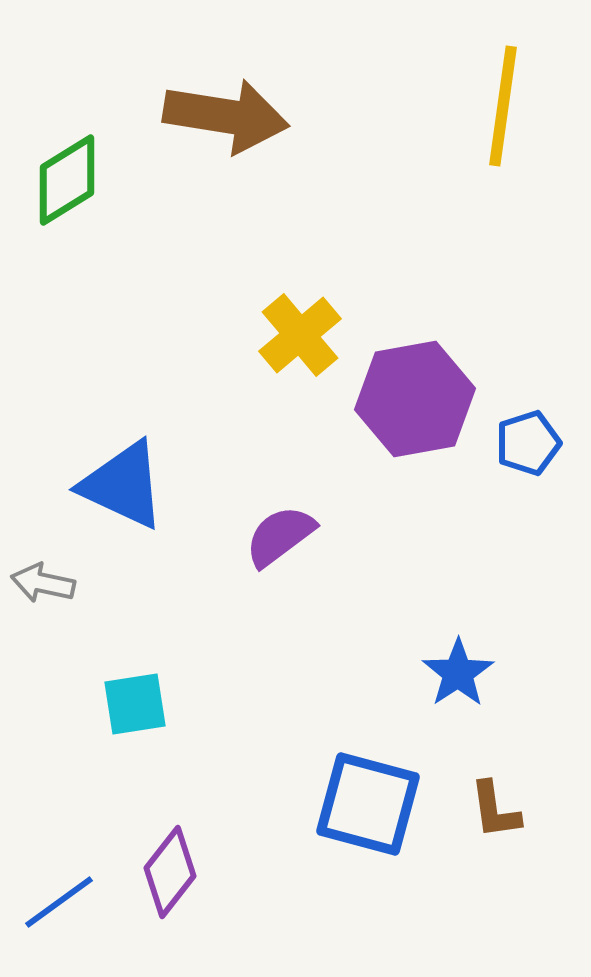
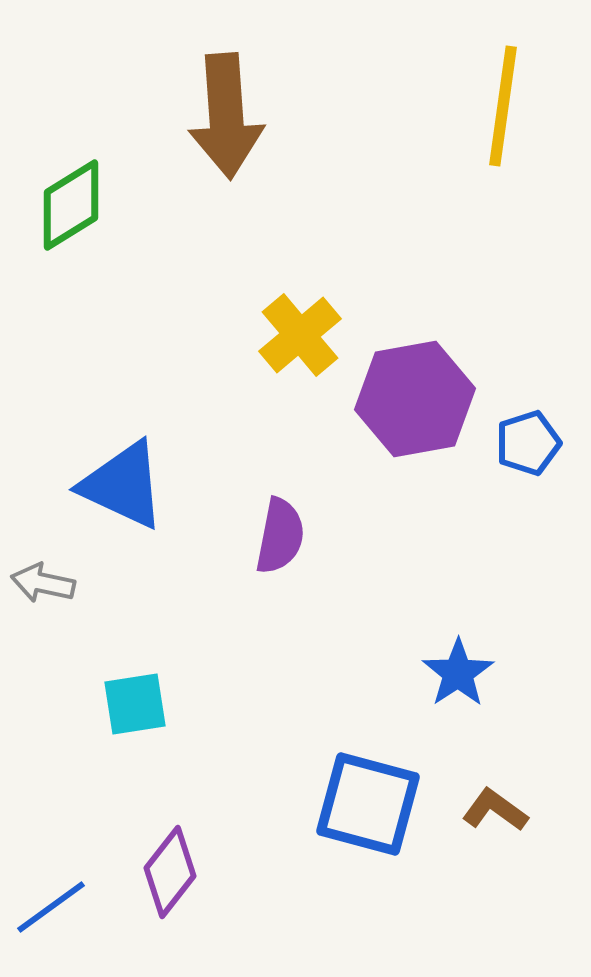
brown arrow: rotated 77 degrees clockwise
green diamond: moved 4 px right, 25 px down
purple semicircle: rotated 138 degrees clockwise
brown L-shape: rotated 134 degrees clockwise
blue line: moved 8 px left, 5 px down
